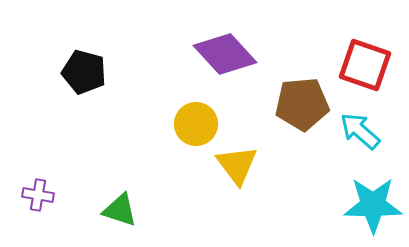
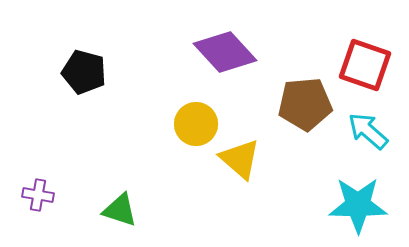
purple diamond: moved 2 px up
brown pentagon: moved 3 px right
cyan arrow: moved 8 px right
yellow triangle: moved 3 px right, 6 px up; rotated 12 degrees counterclockwise
cyan star: moved 15 px left
